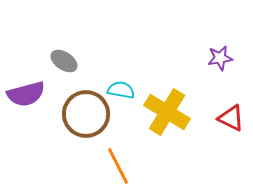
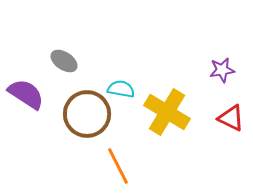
purple star: moved 2 px right, 12 px down
cyan semicircle: moved 1 px up
purple semicircle: rotated 132 degrees counterclockwise
brown circle: moved 1 px right
